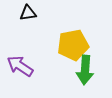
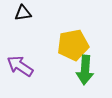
black triangle: moved 5 px left
